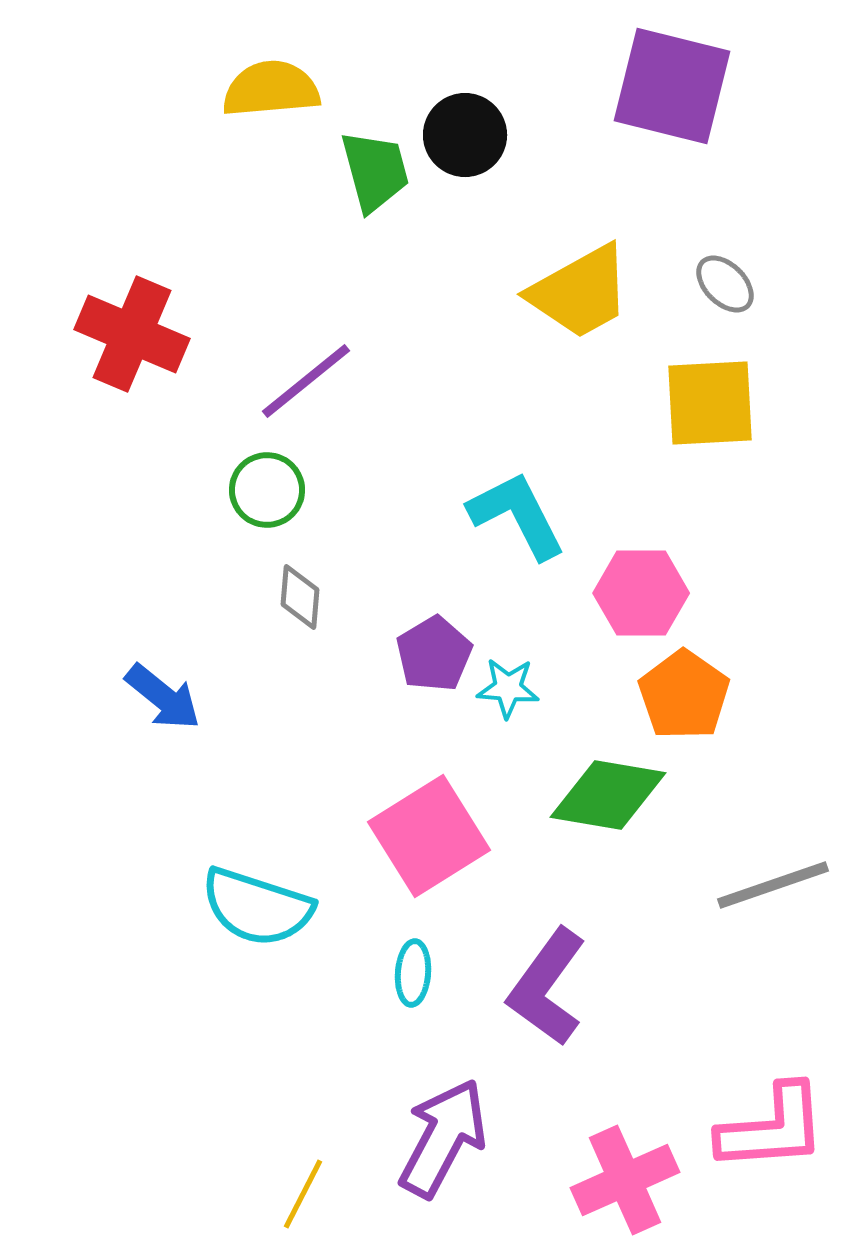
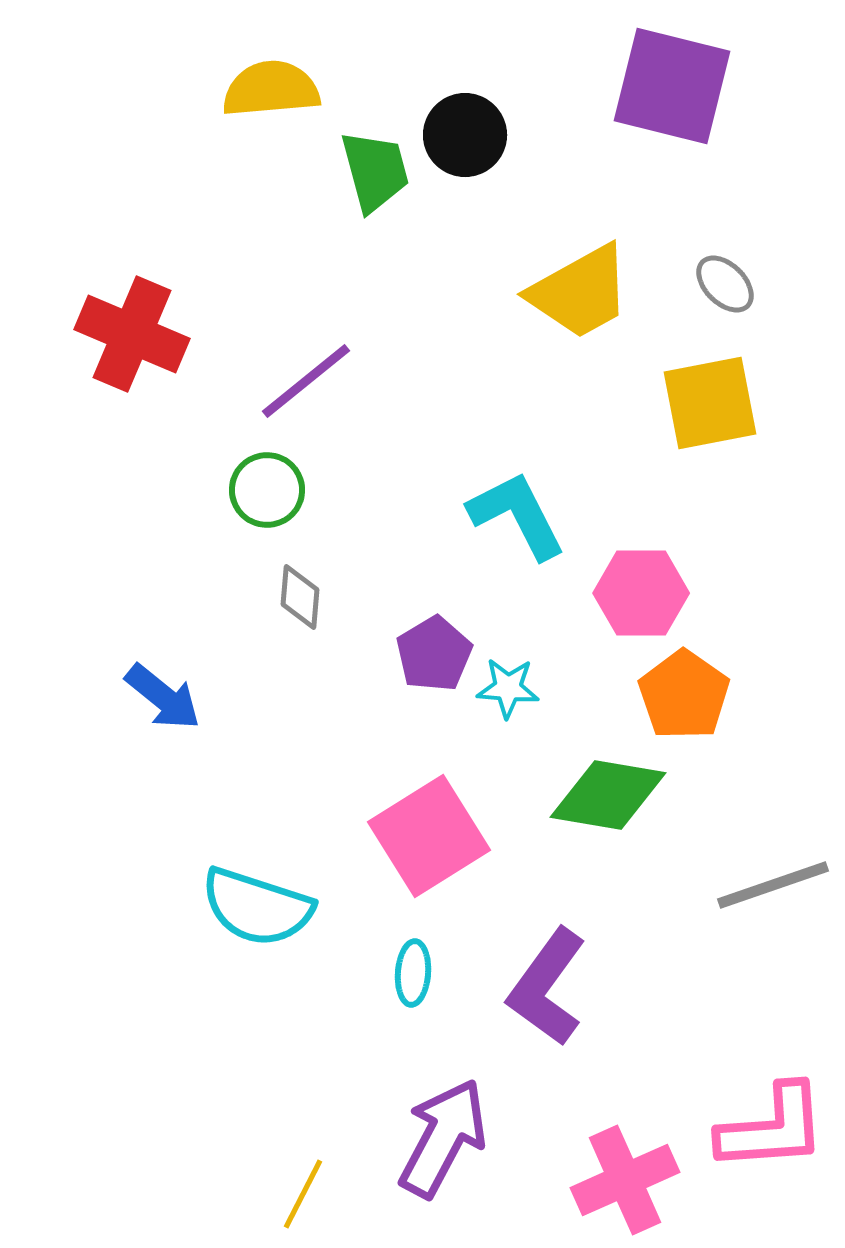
yellow square: rotated 8 degrees counterclockwise
